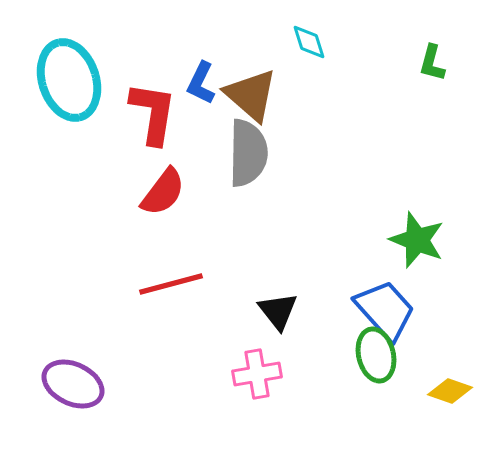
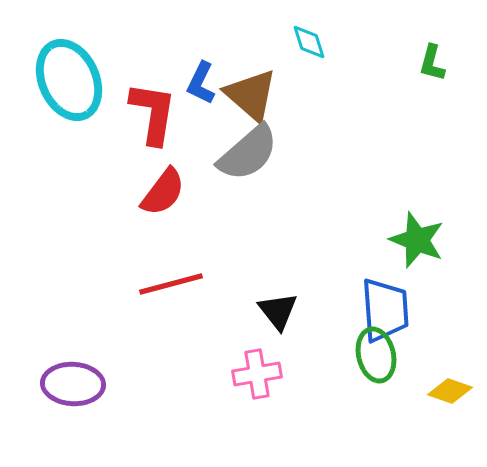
cyan ellipse: rotated 6 degrees counterclockwise
gray semicircle: rotated 48 degrees clockwise
blue trapezoid: rotated 38 degrees clockwise
purple ellipse: rotated 22 degrees counterclockwise
